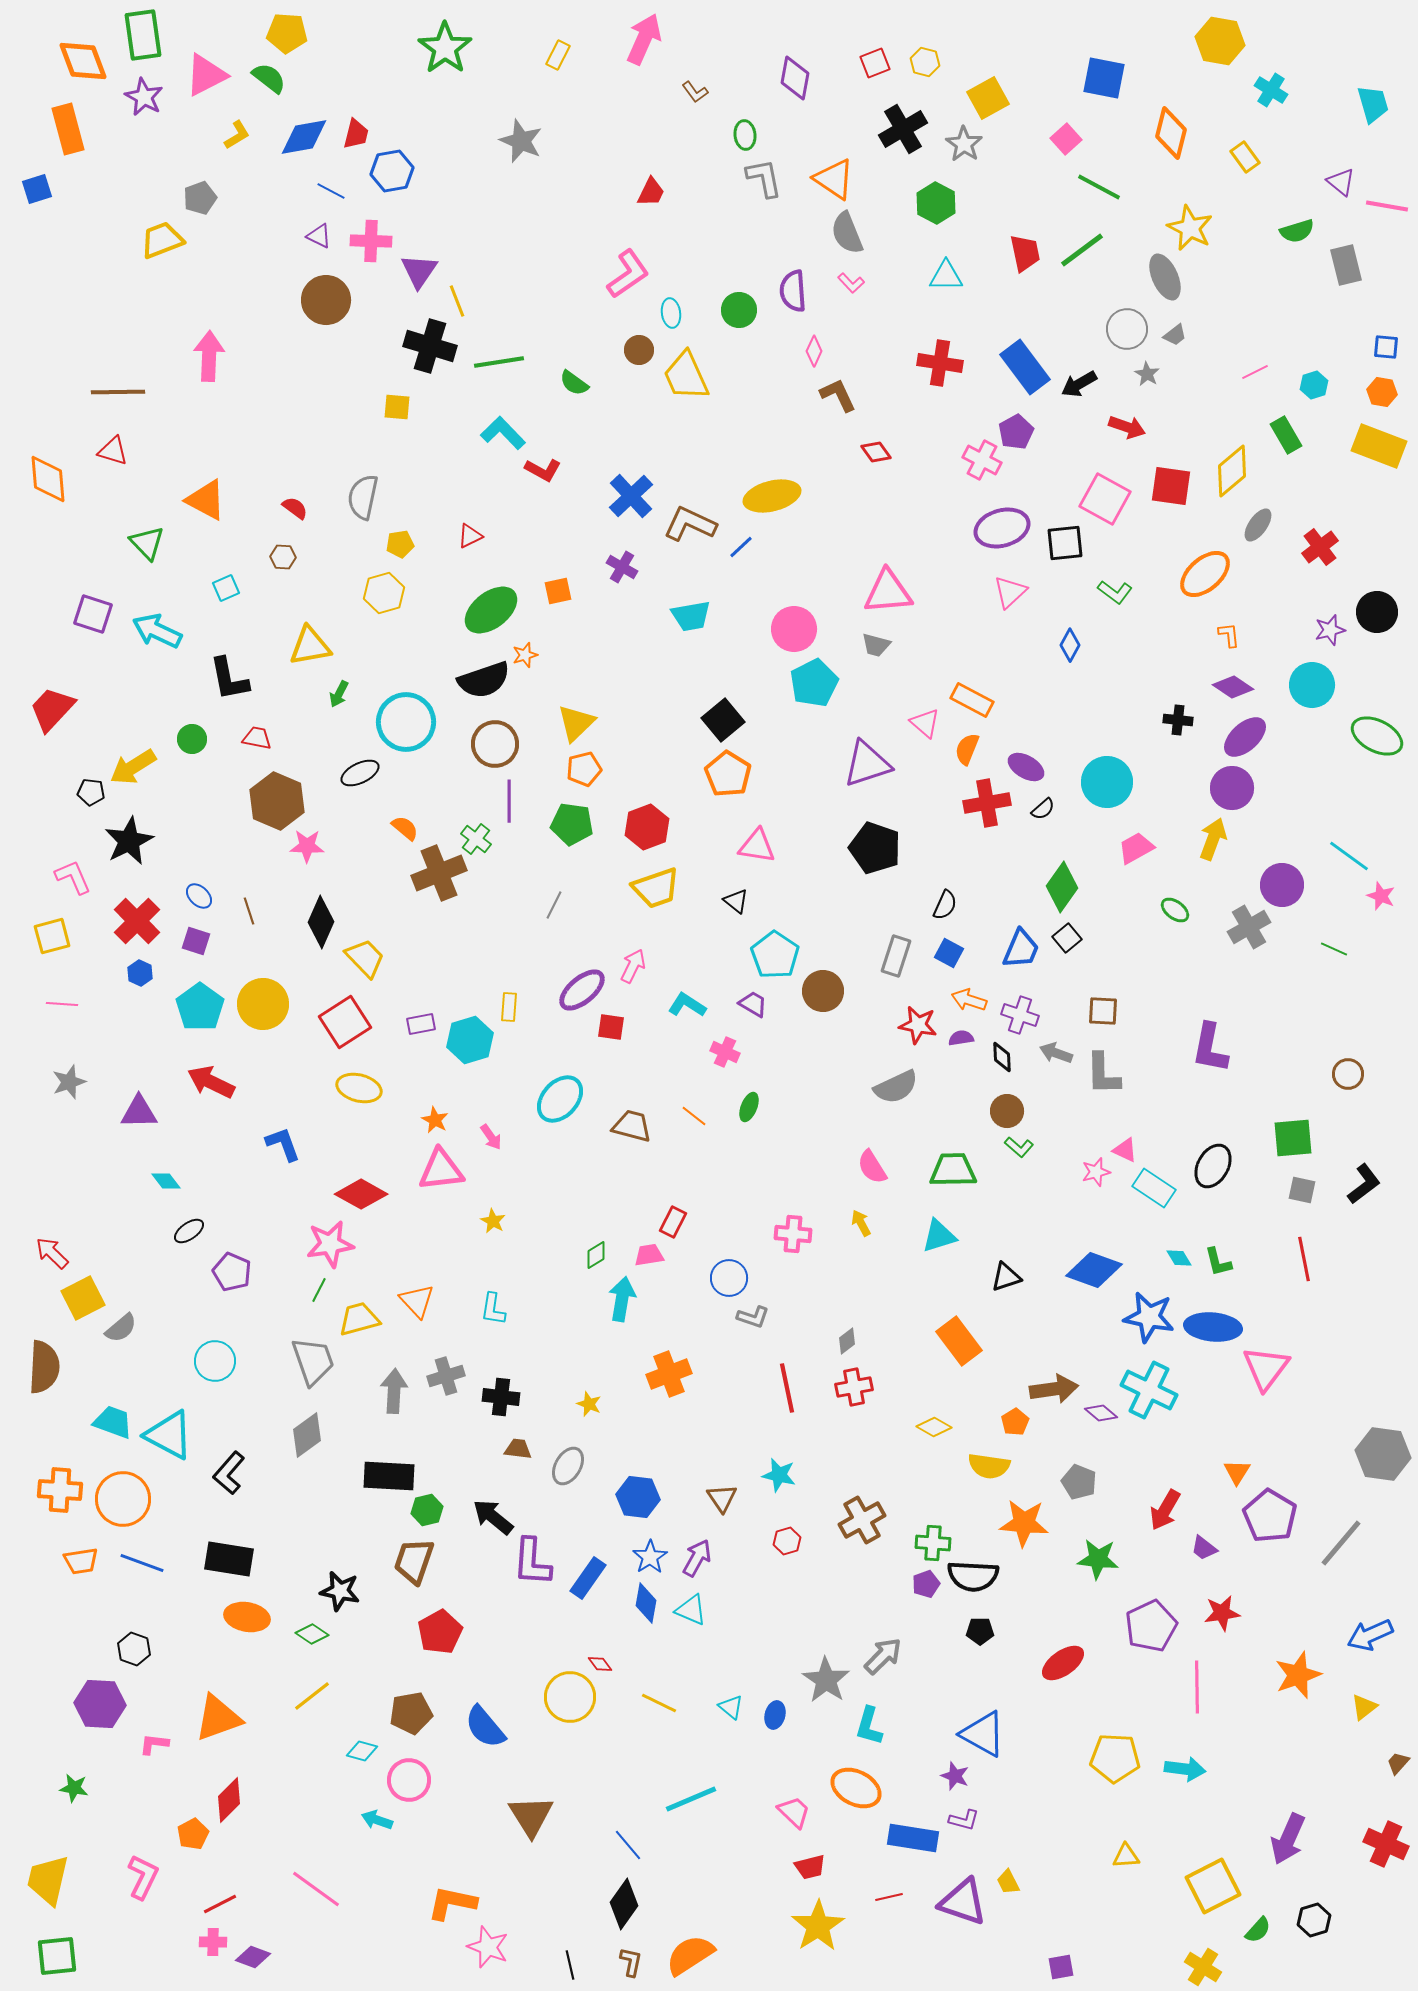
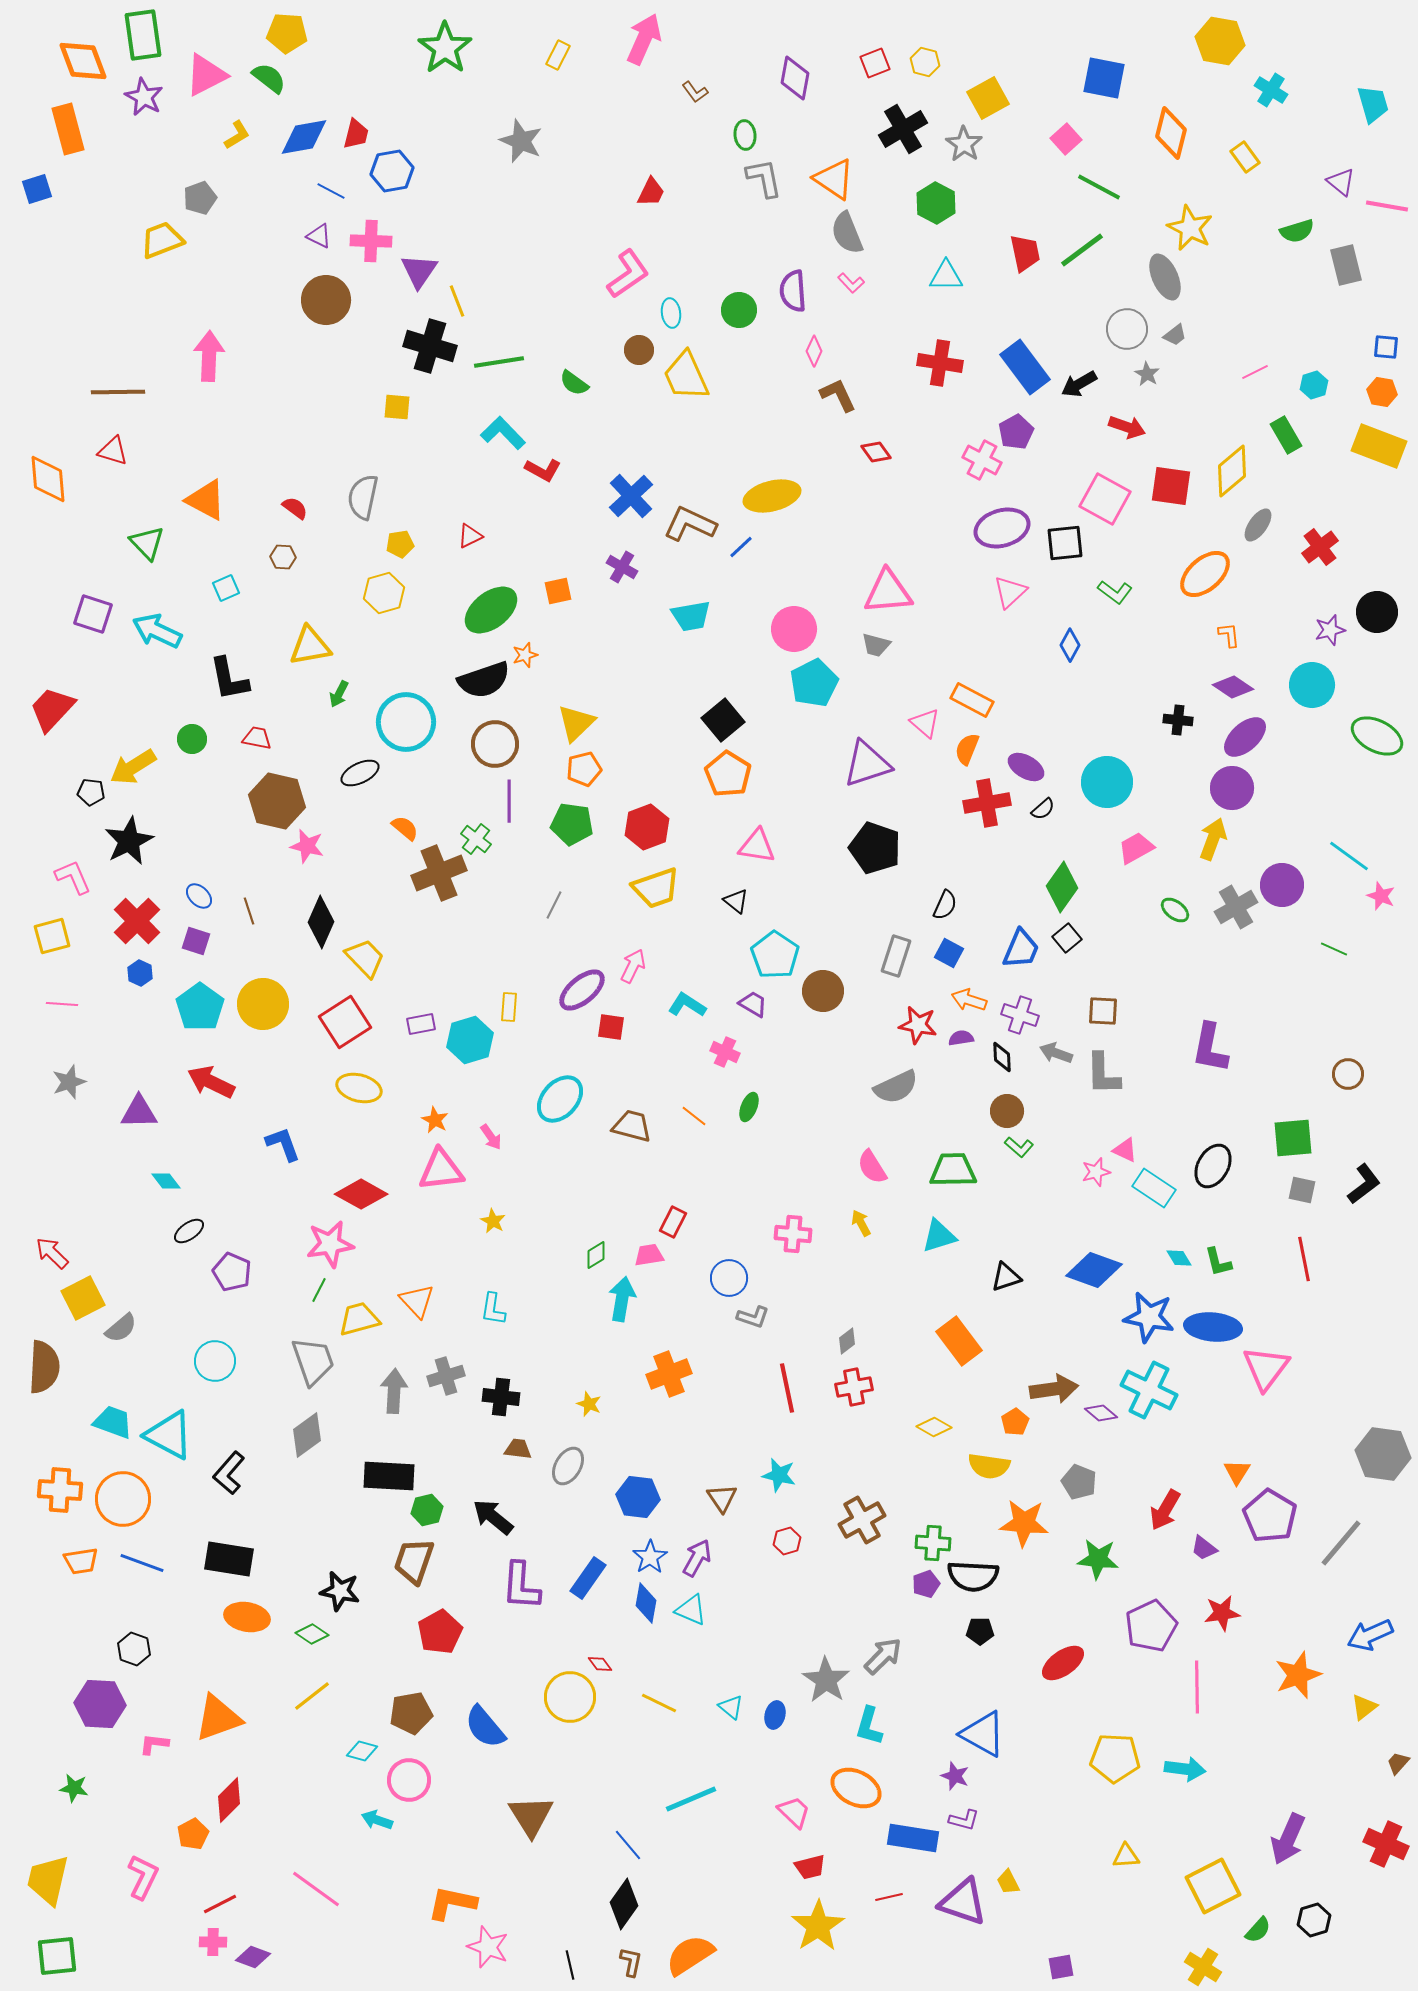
brown hexagon at (277, 801): rotated 10 degrees counterclockwise
pink star at (307, 846): rotated 12 degrees clockwise
gray cross at (1249, 927): moved 13 px left, 20 px up
purple L-shape at (532, 1562): moved 11 px left, 24 px down
